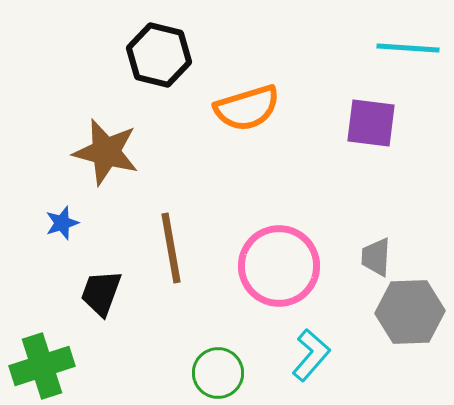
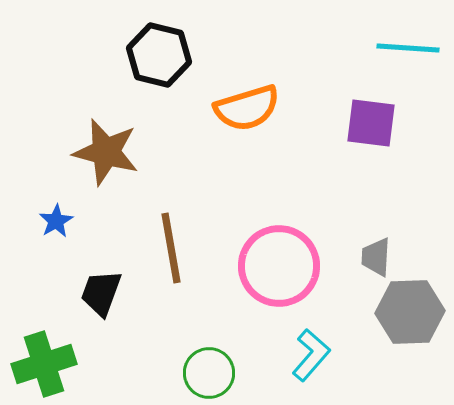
blue star: moved 6 px left, 2 px up; rotated 12 degrees counterclockwise
green cross: moved 2 px right, 2 px up
green circle: moved 9 px left
